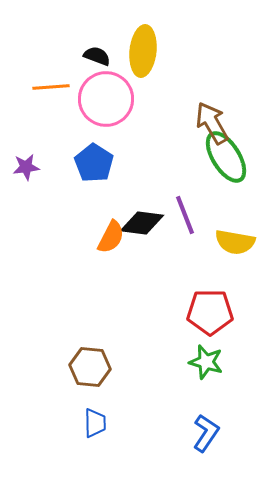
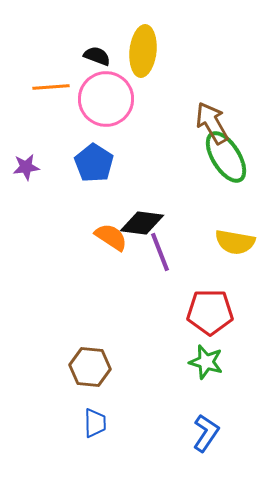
purple line: moved 25 px left, 37 px down
orange semicircle: rotated 84 degrees counterclockwise
